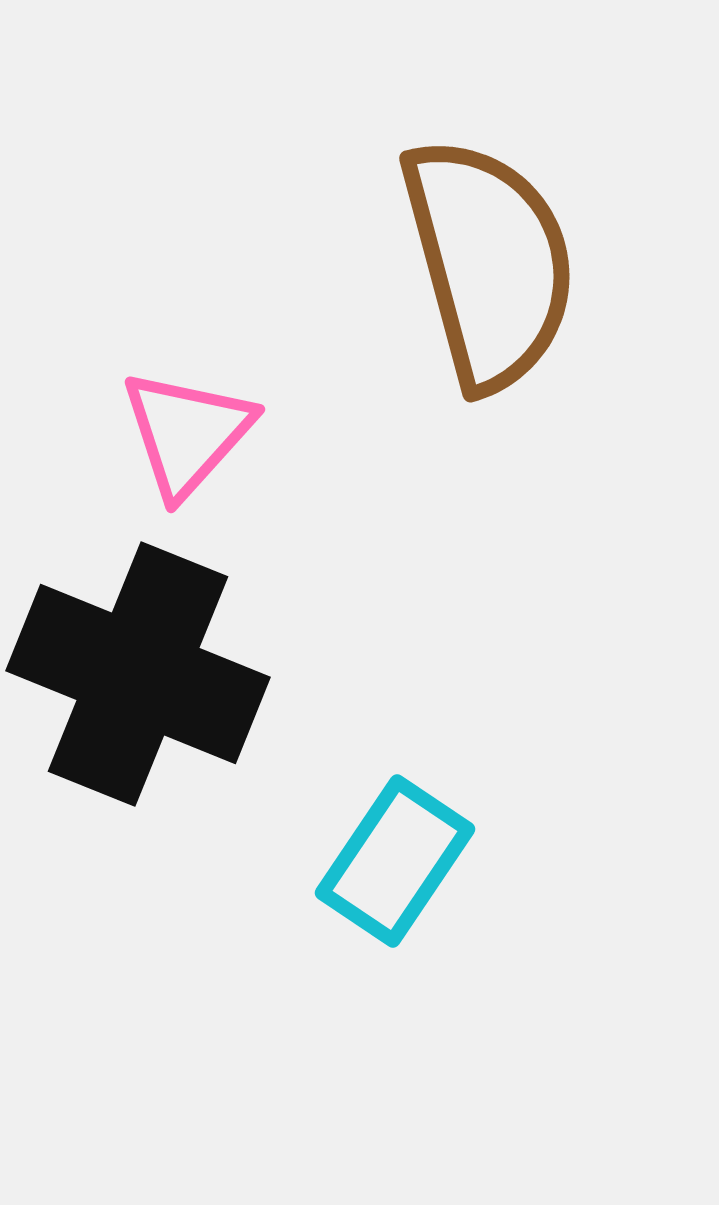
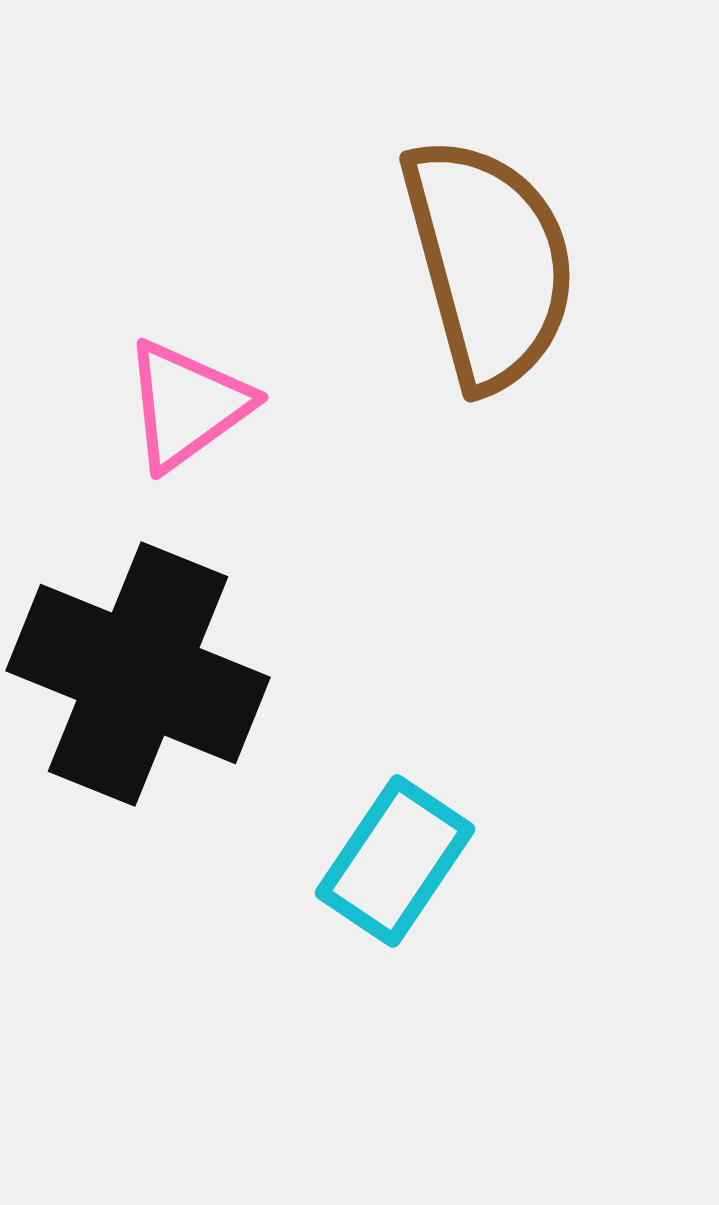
pink triangle: moved 28 px up; rotated 12 degrees clockwise
